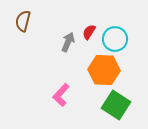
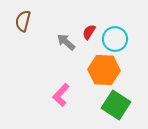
gray arrow: moved 2 px left; rotated 72 degrees counterclockwise
